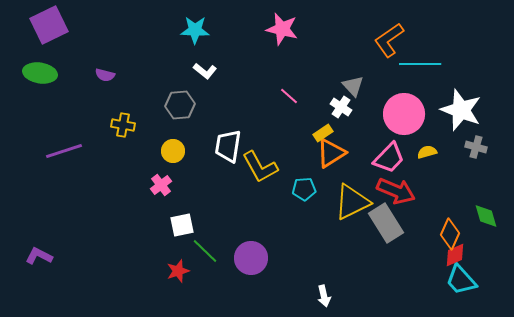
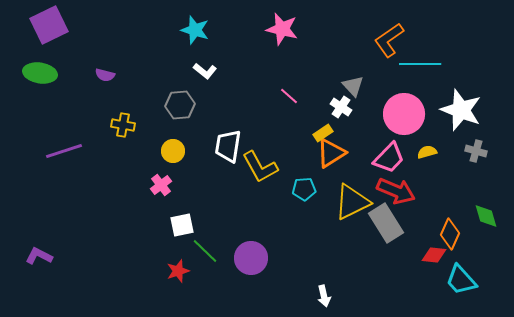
cyan star: rotated 16 degrees clockwise
gray cross: moved 4 px down
red diamond: moved 21 px left; rotated 30 degrees clockwise
